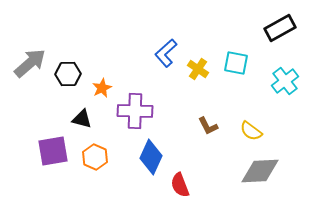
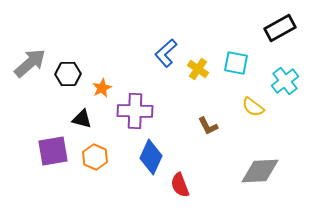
yellow semicircle: moved 2 px right, 24 px up
